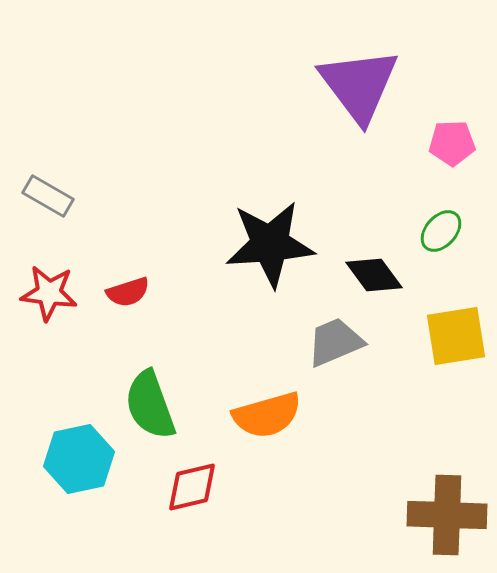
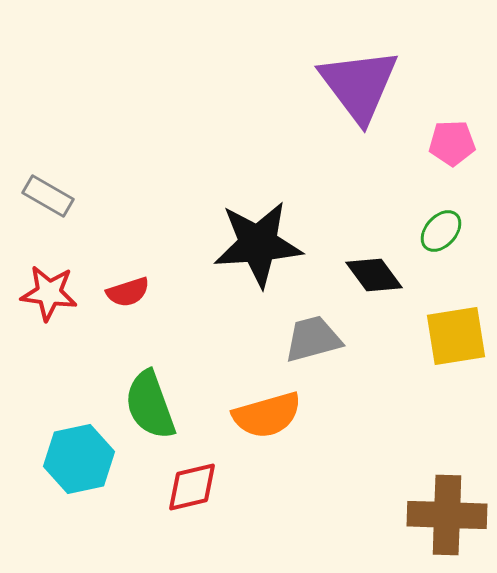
black star: moved 12 px left
gray trapezoid: moved 22 px left, 3 px up; rotated 8 degrees clockwise
